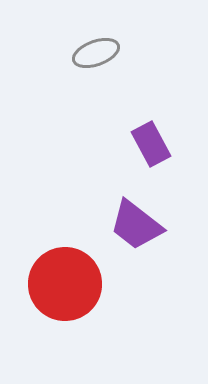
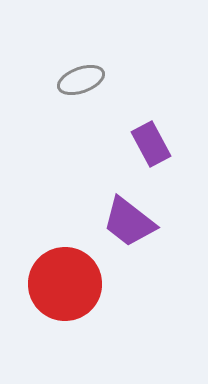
gray ellipse: moved 15 px left, 27 px down
purple trapezoid: moved 7 px left, 3 px up
